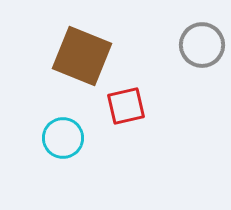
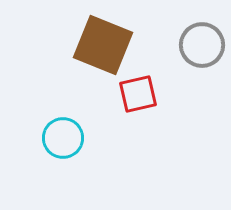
brown square: moved 21 px right, 11 px up
red square: moved 12 px right, 12 px up
